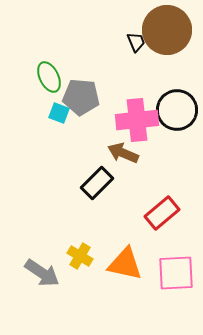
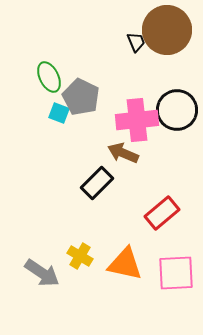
gray pentagon: rotated 21 degrees clockwise
